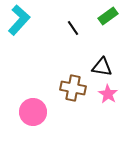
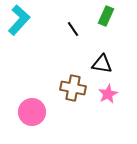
green rectangle: moved 2 px left; rotated 30 degrees counterclockwise
black line: moved 1 px down
black triangle: moved 3 px up
pink star: rotated 12 degrees clockwise
pink circle: moved 1 px left
